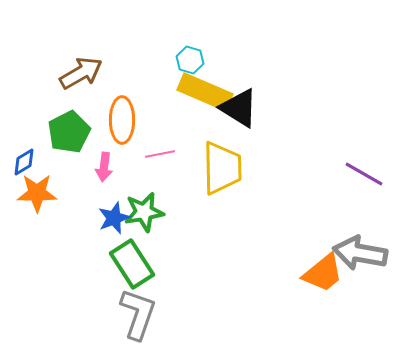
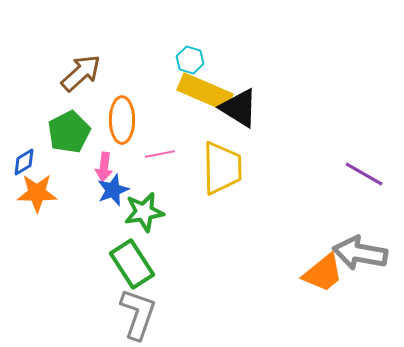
brown arrow: rotated 12 degrees counterclockwise
blue star: moved 1 px left, 28 px up
